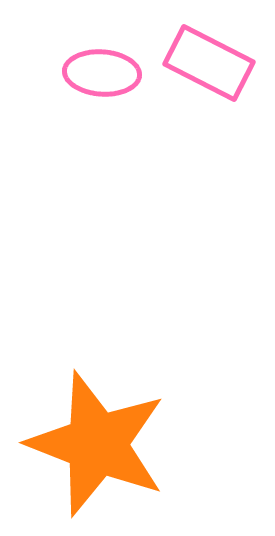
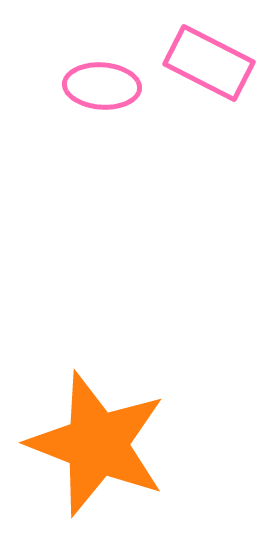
pink ellipse: moved 13 px down
